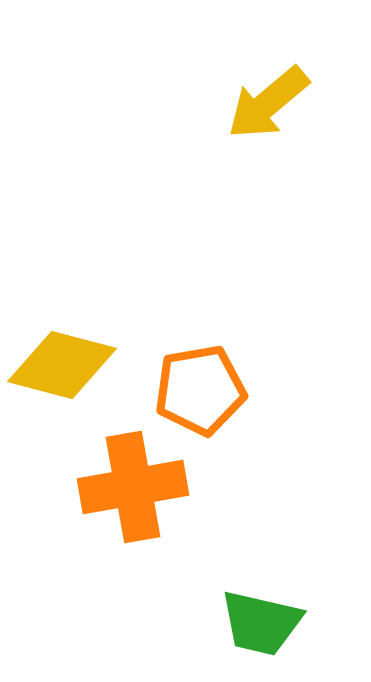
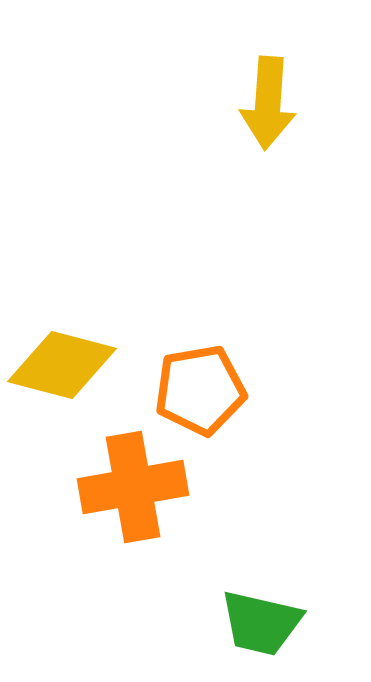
yellow arrow: rotated 46 degrees counterclockwise
